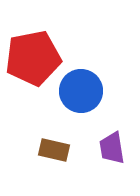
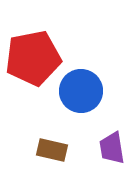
brown rectangle: moved 2 px left
